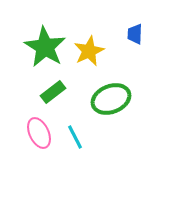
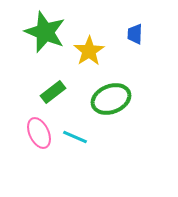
green star: moved 15 px up; rotated 9 degrees counterclockwise
yellow star: rotated 8 degrees counterclockwise
cyan line: rotated 40 degrees counterclockwise
